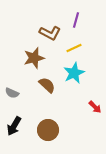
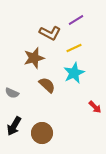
purple line: rotated 42 degrees clockwise
brown circle: moved 6 px left, 3 px down
